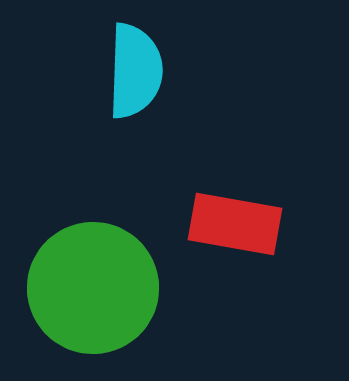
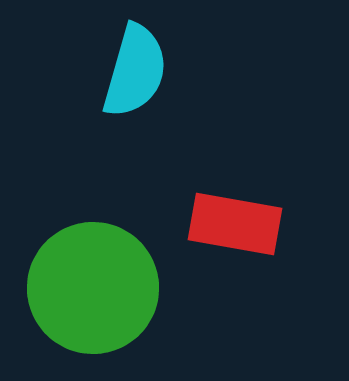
cyan semicircle: rotated 14 degrees clockwise
